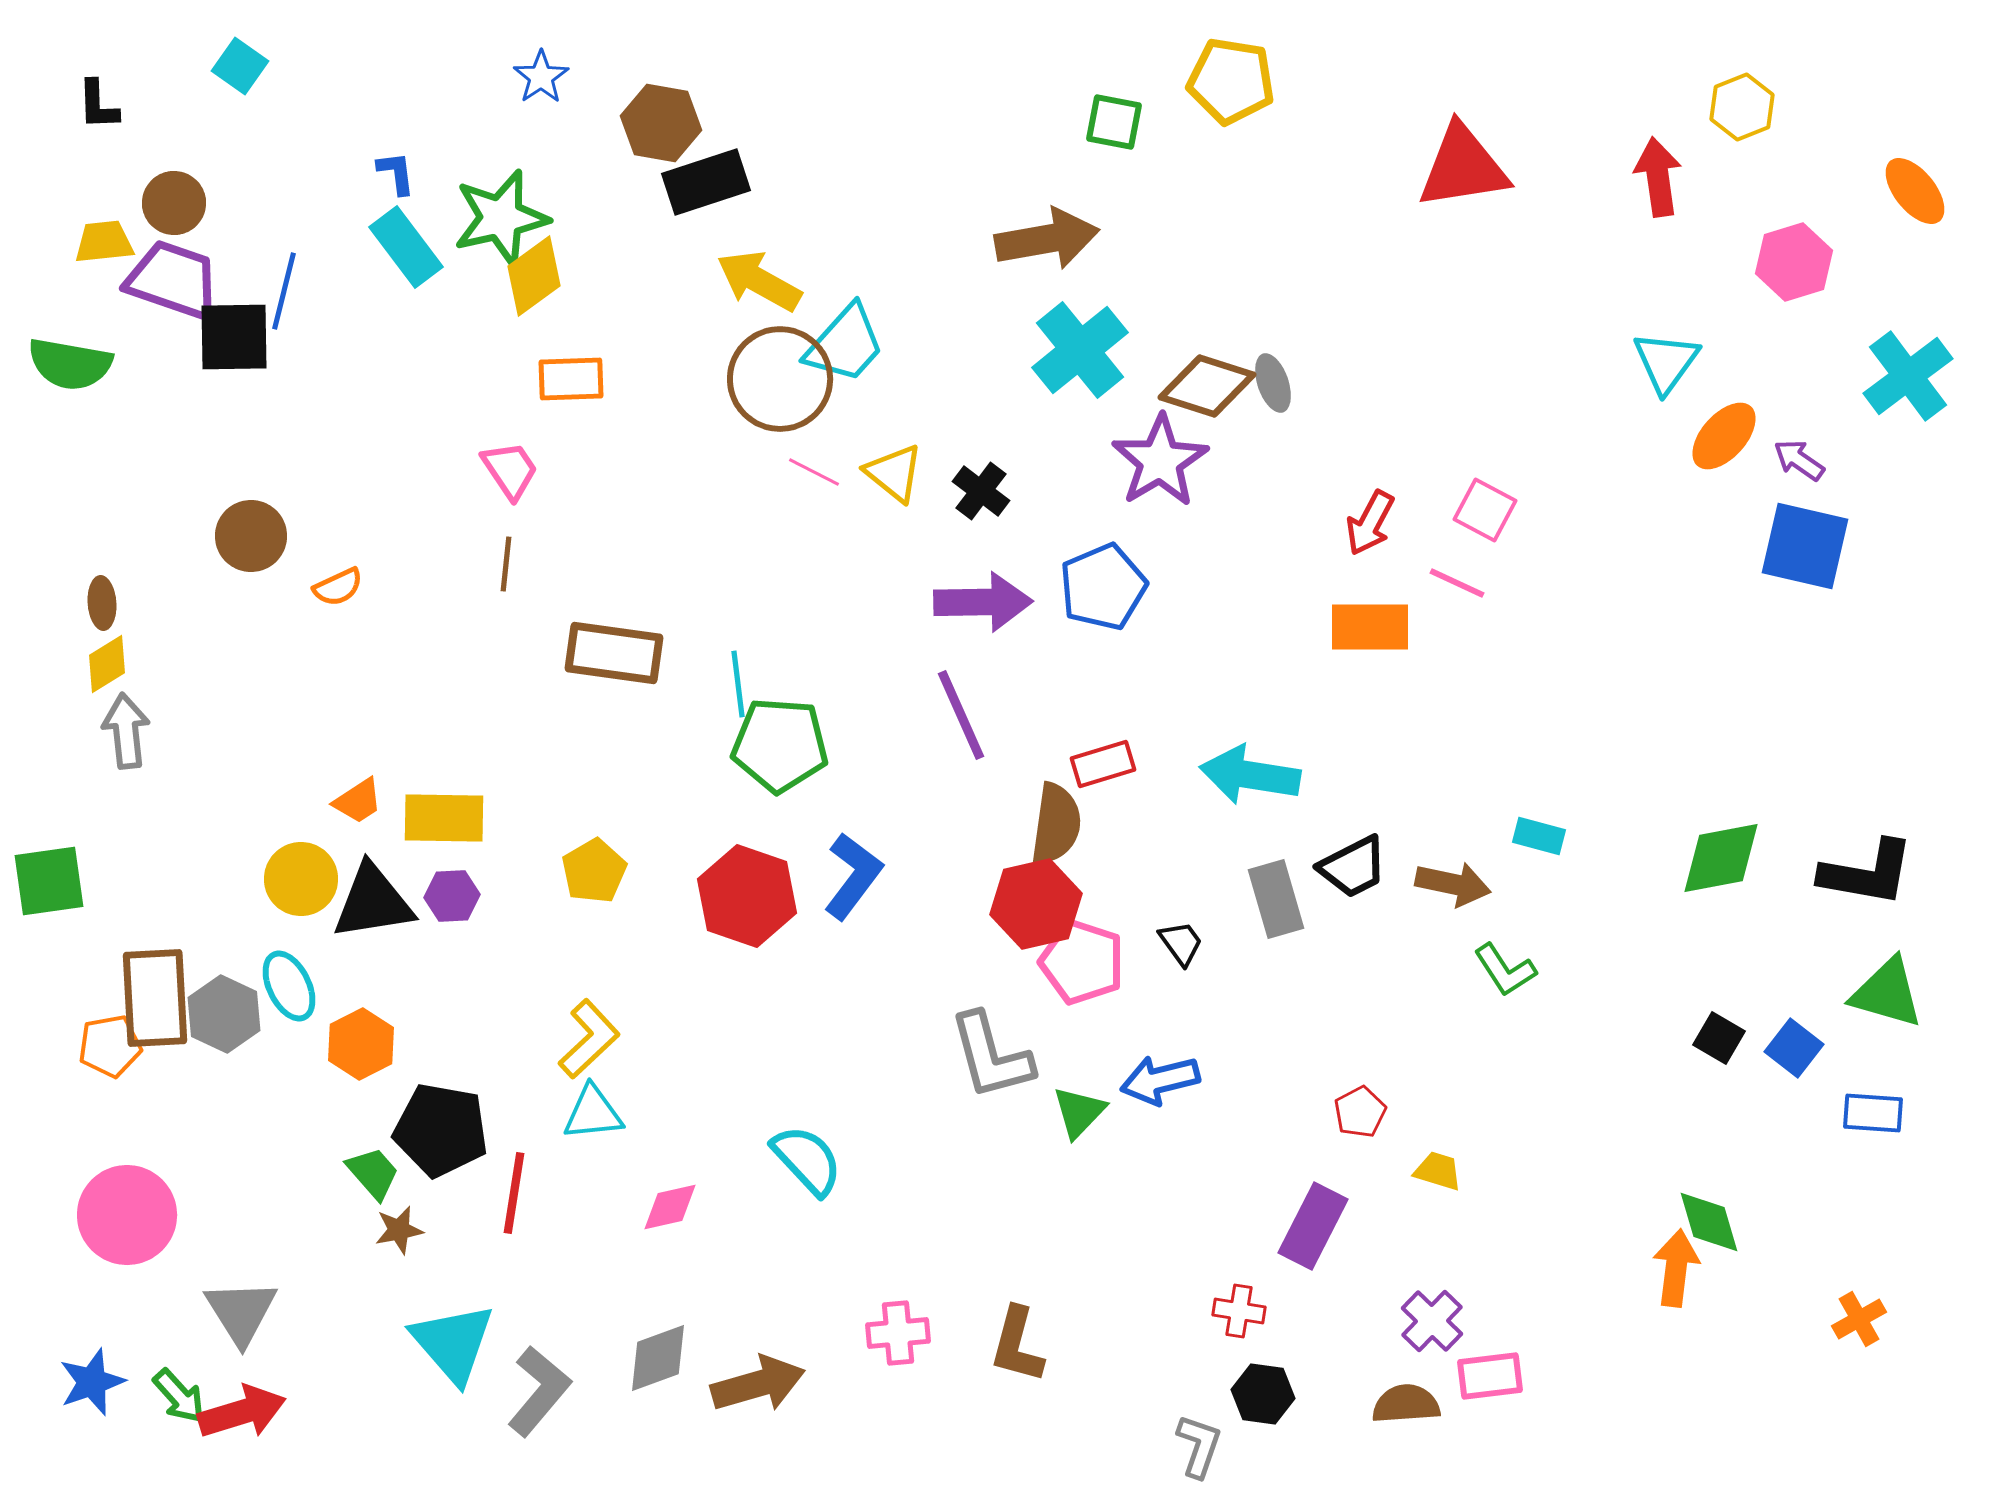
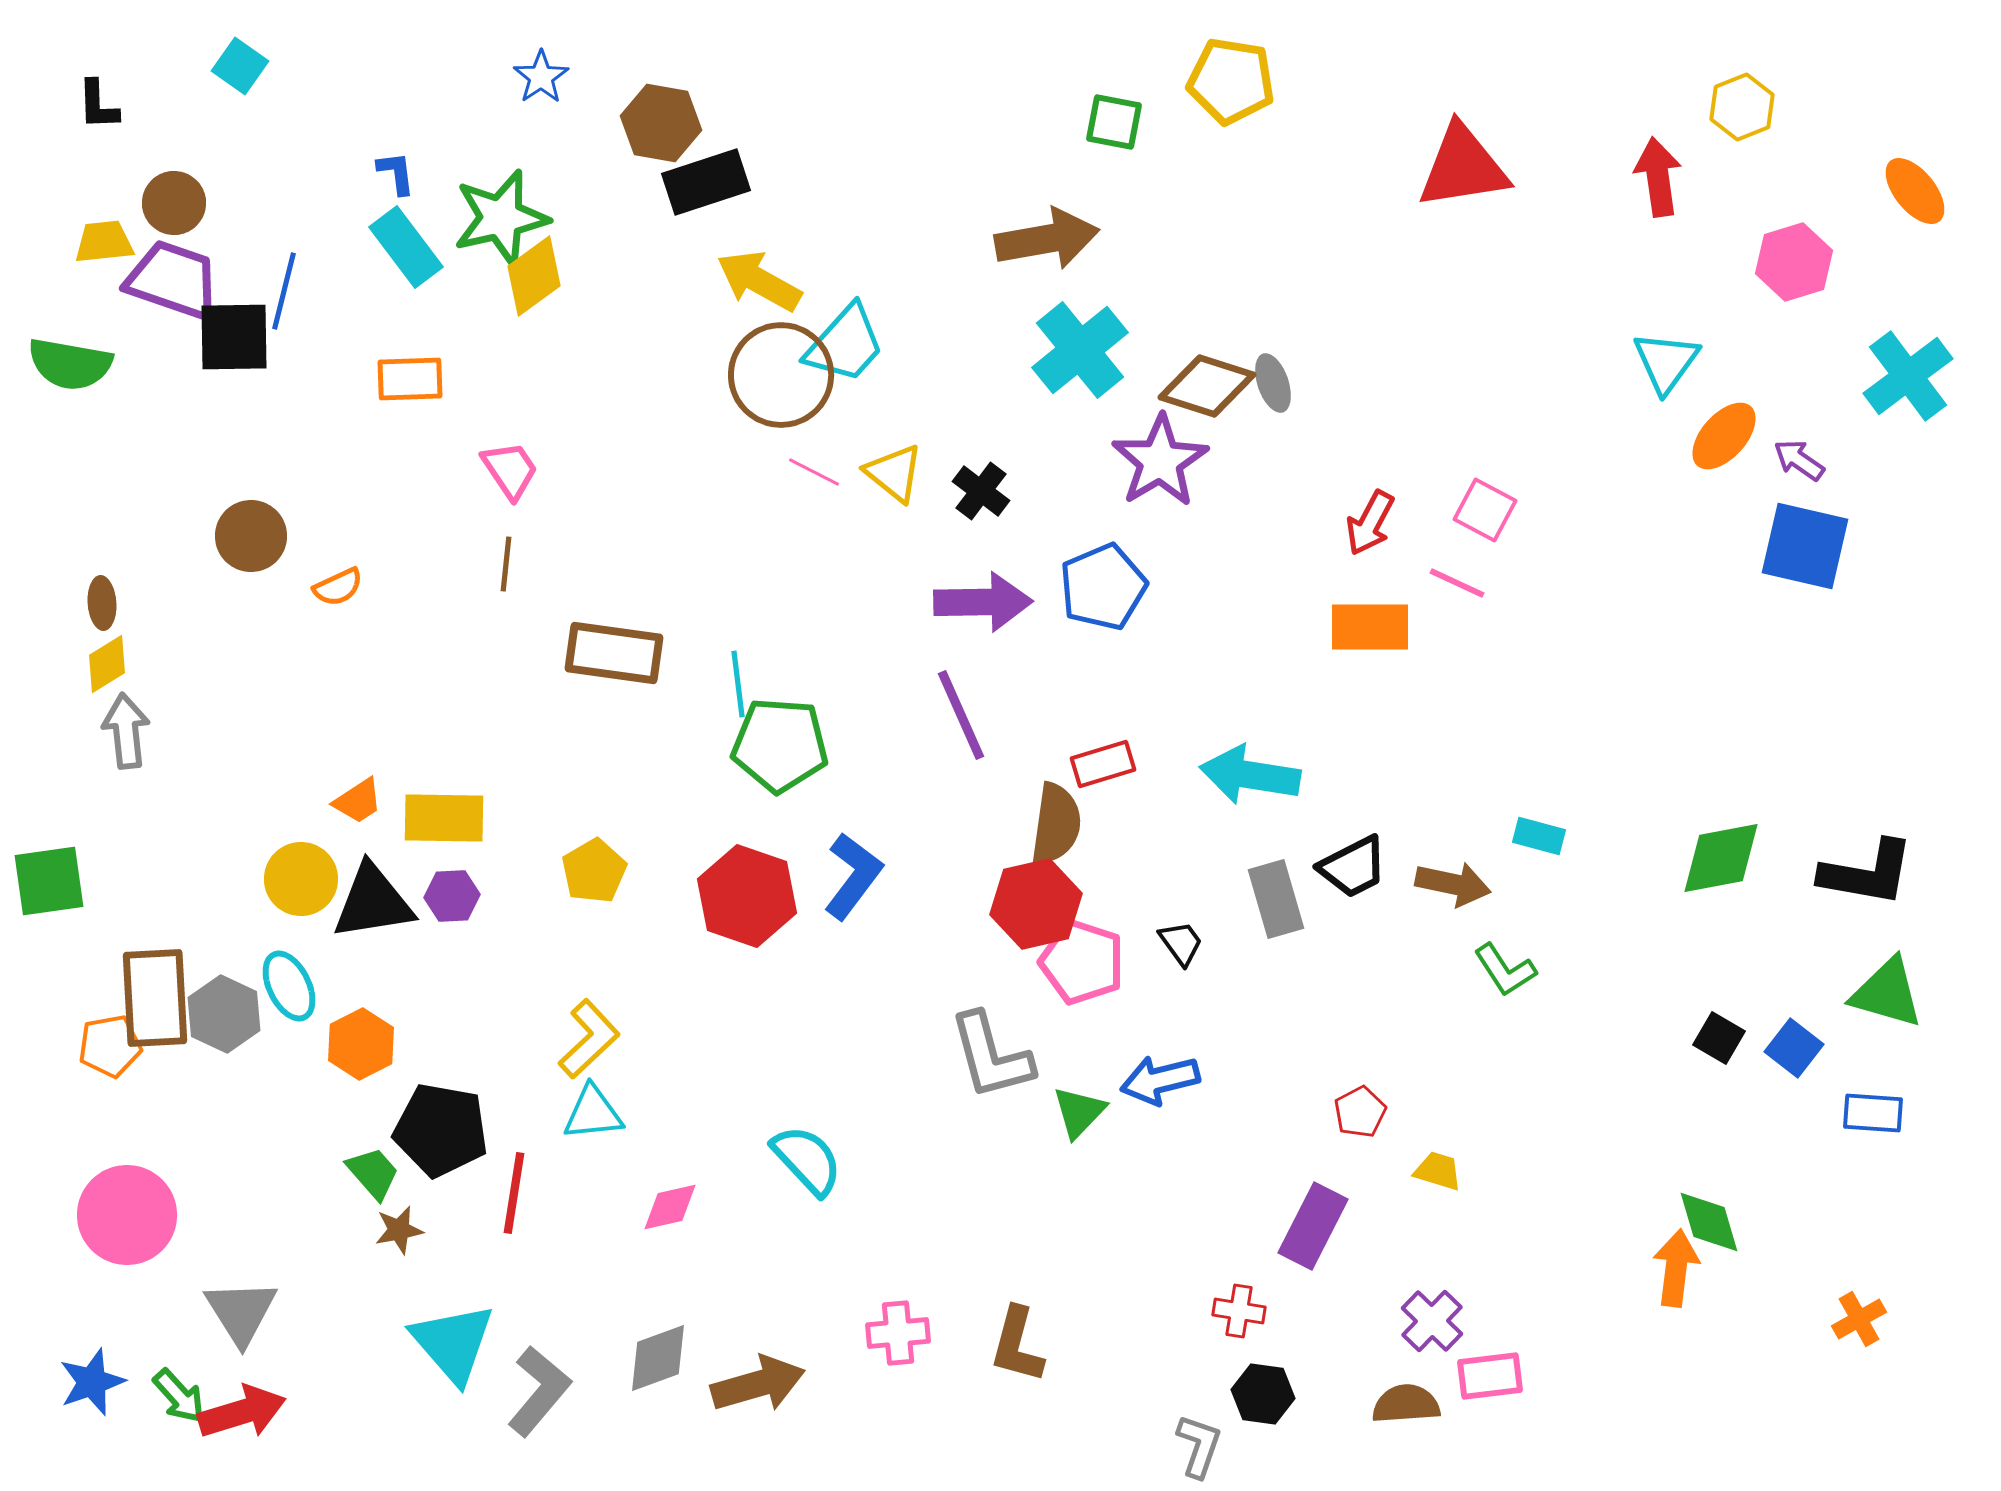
orange rectangle at (571, 379): moved 161 px left
brown circle at (780, 379): moved 1 px right, 4 px up
